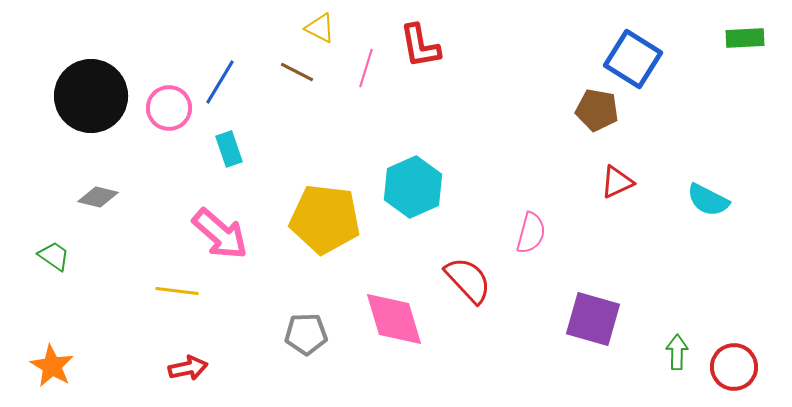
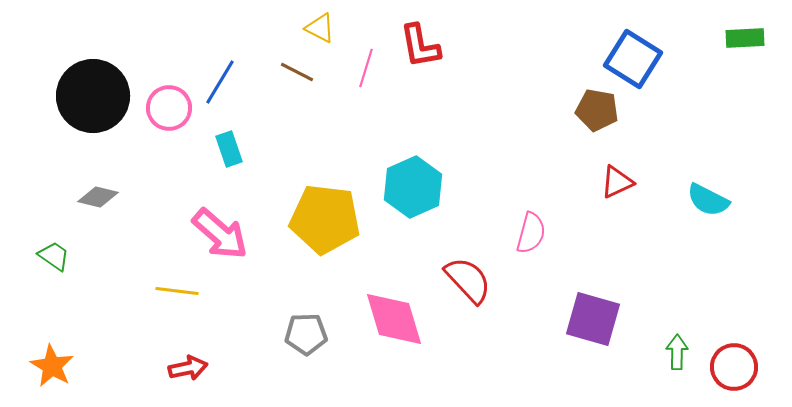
black circle: moved 2 px right
